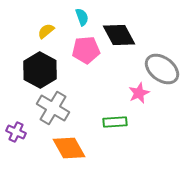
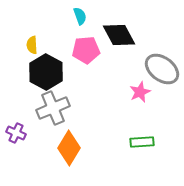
cyan semicircle: moved 2 px left, 1 px up
yellow semicircle: moved 14 px left, 14 px down; rotated 54 degrees counterclockwise
black hexagon: moved 6 px right, 2 px down
pink star: moved 1 px right, 1 px up
gray cross: rotated 36 degrees clockwise
green rectangle: moved 27 px right, 20 px down
purple cross: moved 1 px down
orange diamond: rotated 60 degrees clockwise
